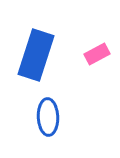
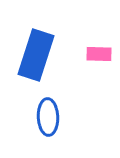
pink rectangle: moved 2 px right; rotated 30 degrees clockwise
